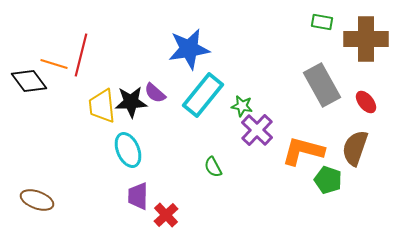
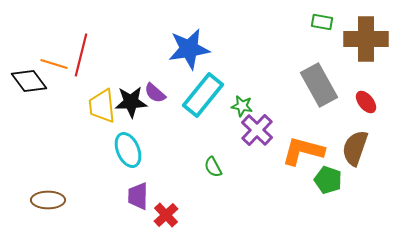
gray rectangle: moved 3 px left
brown ellipse: moved 11 px right; rotated 20 degrees counterclockwise
